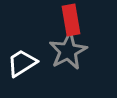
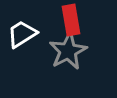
white trapezoid: moved 29 px up
